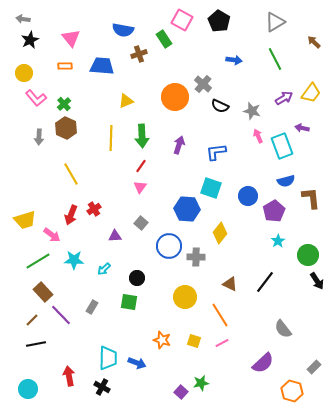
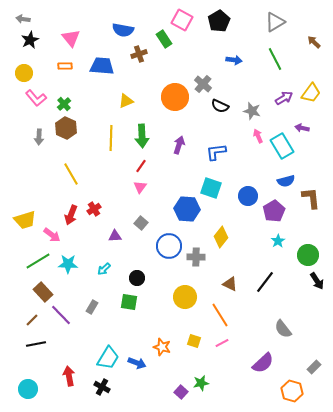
black pentagon at (219, 21): rotated 10 degrees clockwise
cyan rectangle at (282, 146): rotated 10 degrees counterclockwise
yellow diamond at (220, 233): moved 1 px right, 4 px down
cyan star at (74, 260): moved 6 px left, 4 px down
orange star at (162, 340): moved 7 px down
cyan trapezoid at (108, 358): rotated 30 degrees clockwise
